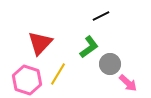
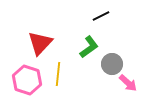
gray circle: moved 2 px right
yellow line: rotated 25 degrees counterclockwise
